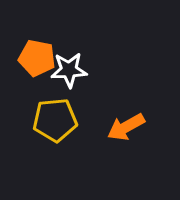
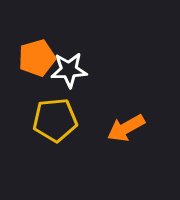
orange pentagon: rotated 27 degrees counterclockwise
orange arrow: moved 1 px down
